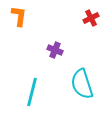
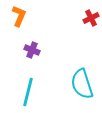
orange L-shape: rotated 15 degrees clockwise
purple cross: moved 23 px left
cyan line: moved 4 px left
